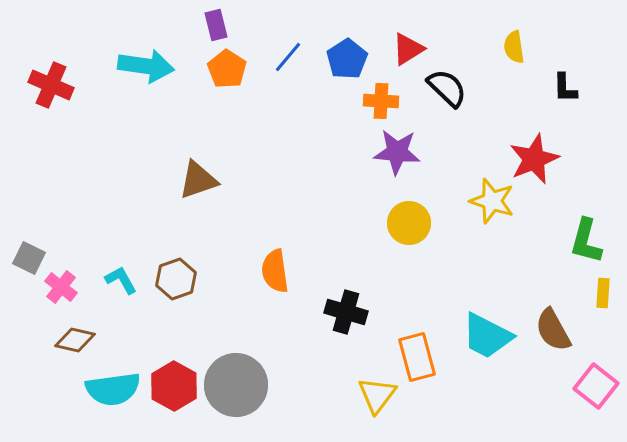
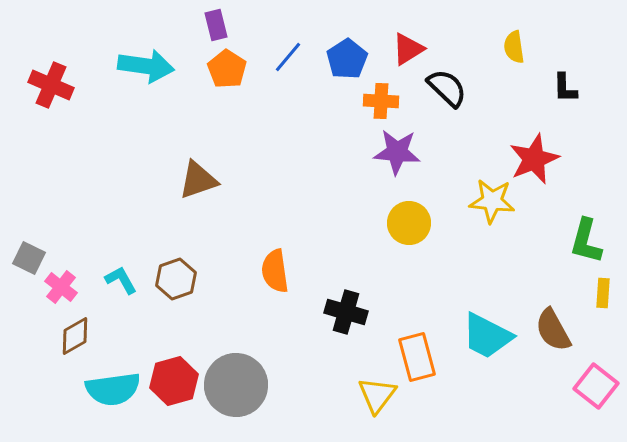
yellow star: rotated 12 degrees counterclockwise
brown diamond: moved 4 px up; rotated 42 degrees counterclockwise
red hexagon: moved 5 px up; rotated 15 degrees clockwise
